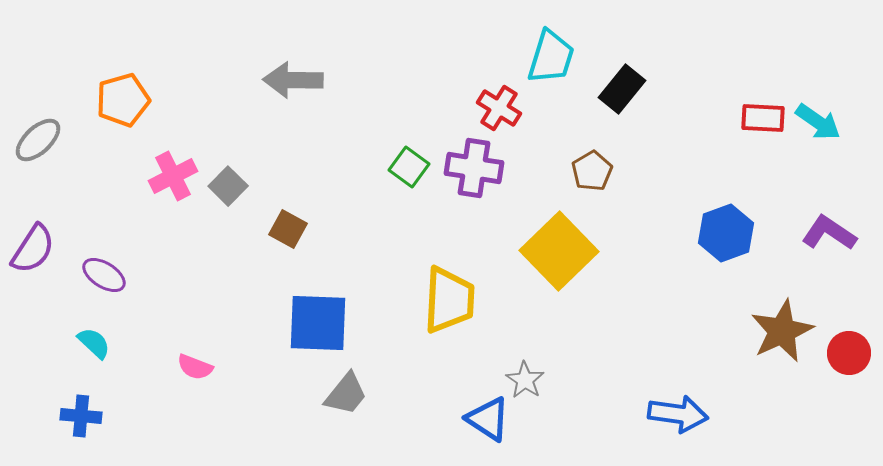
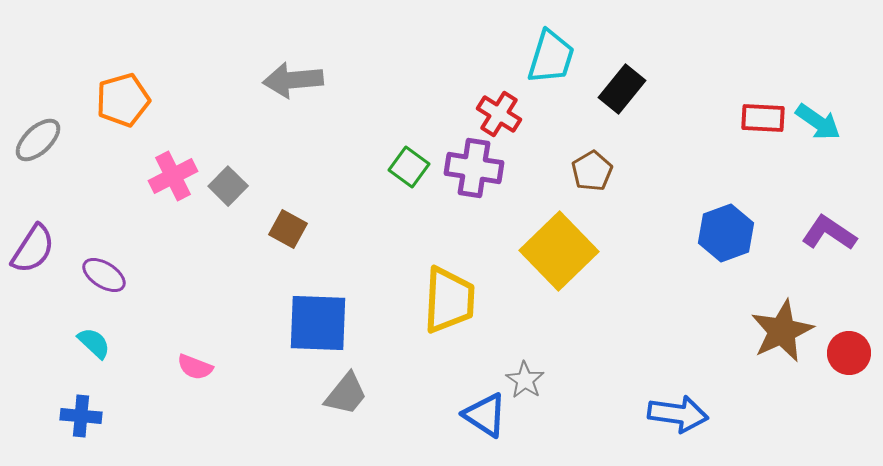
gray arrow: rotated 6 degrees counterclockwise
red cross: moved 6 px down
blue triangle: moved 3 px left, 4 px up
